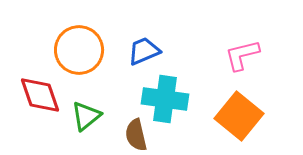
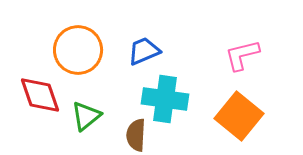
orange circle: moved 1 px left
brown semicircle: rotated 16 degrees clockwise
